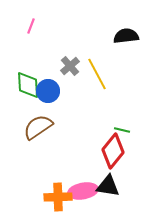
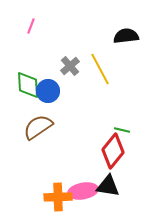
yellow line: moved 3 px right, 5 px up
